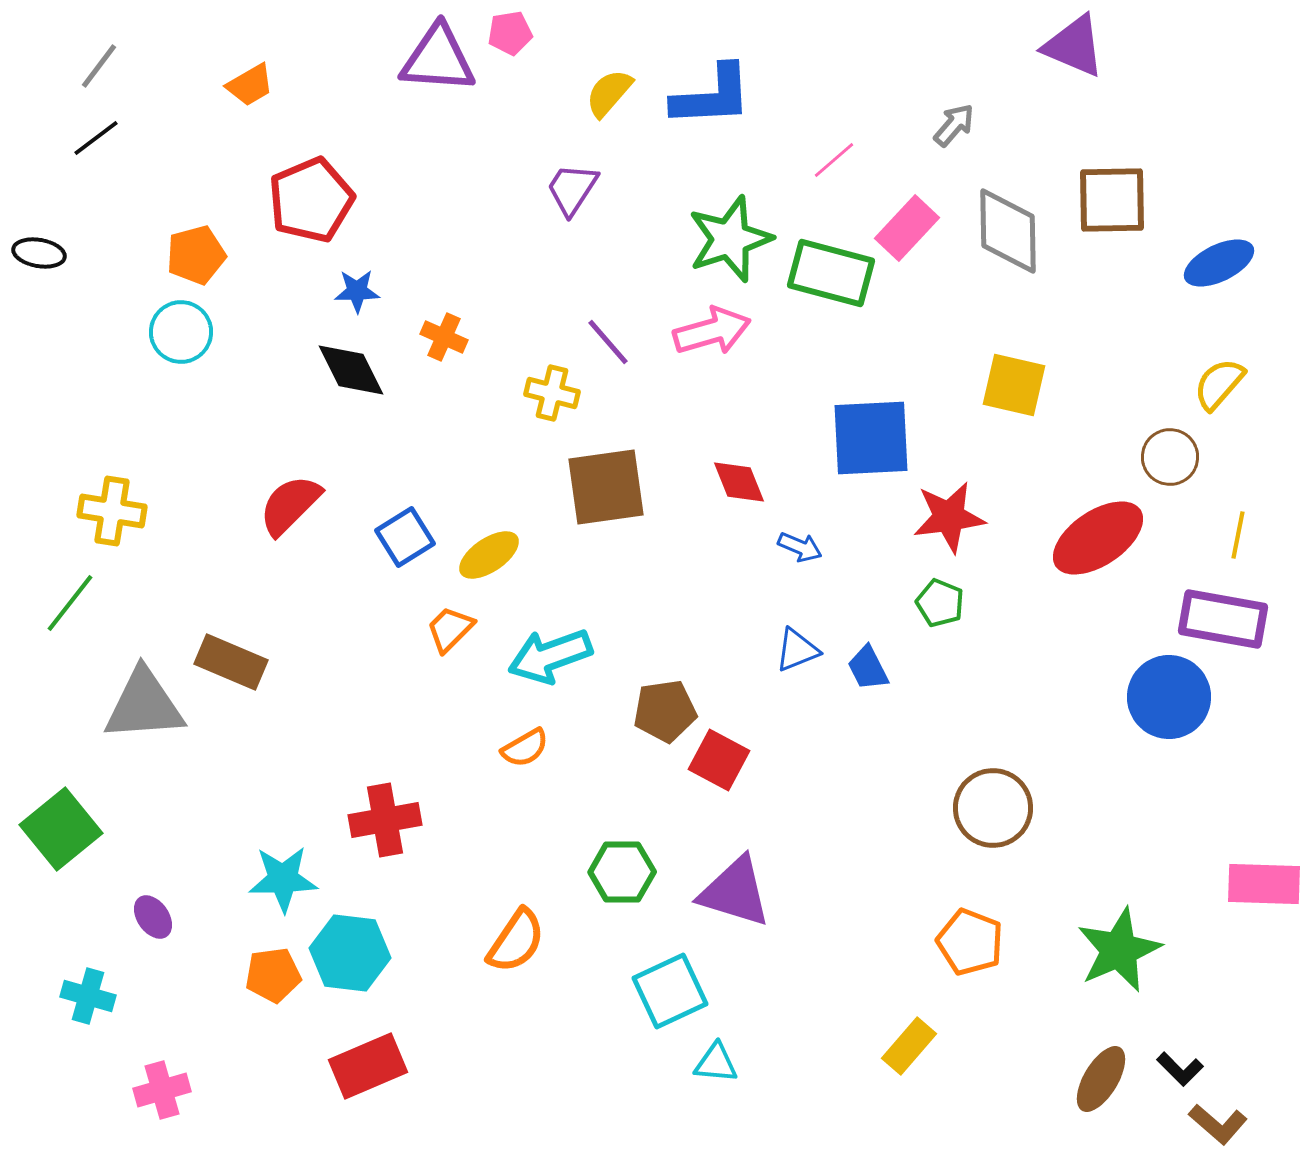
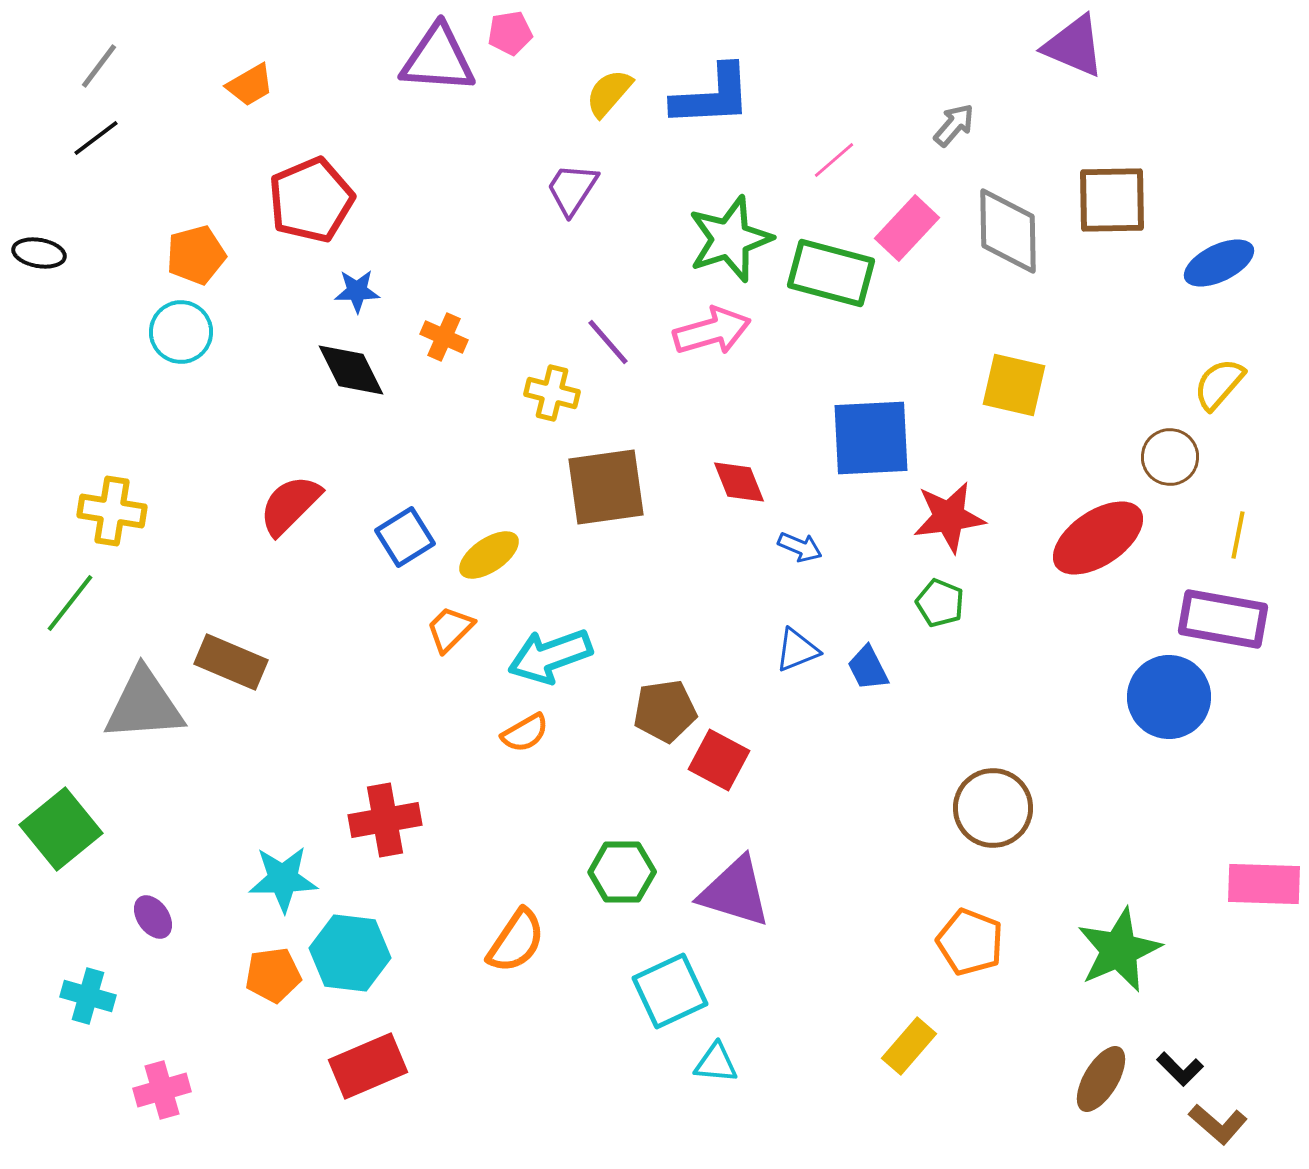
orange semicircle at (525, 748): moved 15 px up
